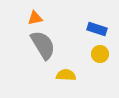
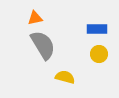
blue rectangle: rotated 18 degrees counterclockwise
yellow circle: moved 1 px left
yellow semicircle: moved 1 px left, 2 px down; rotated 12 degrees clockwise
